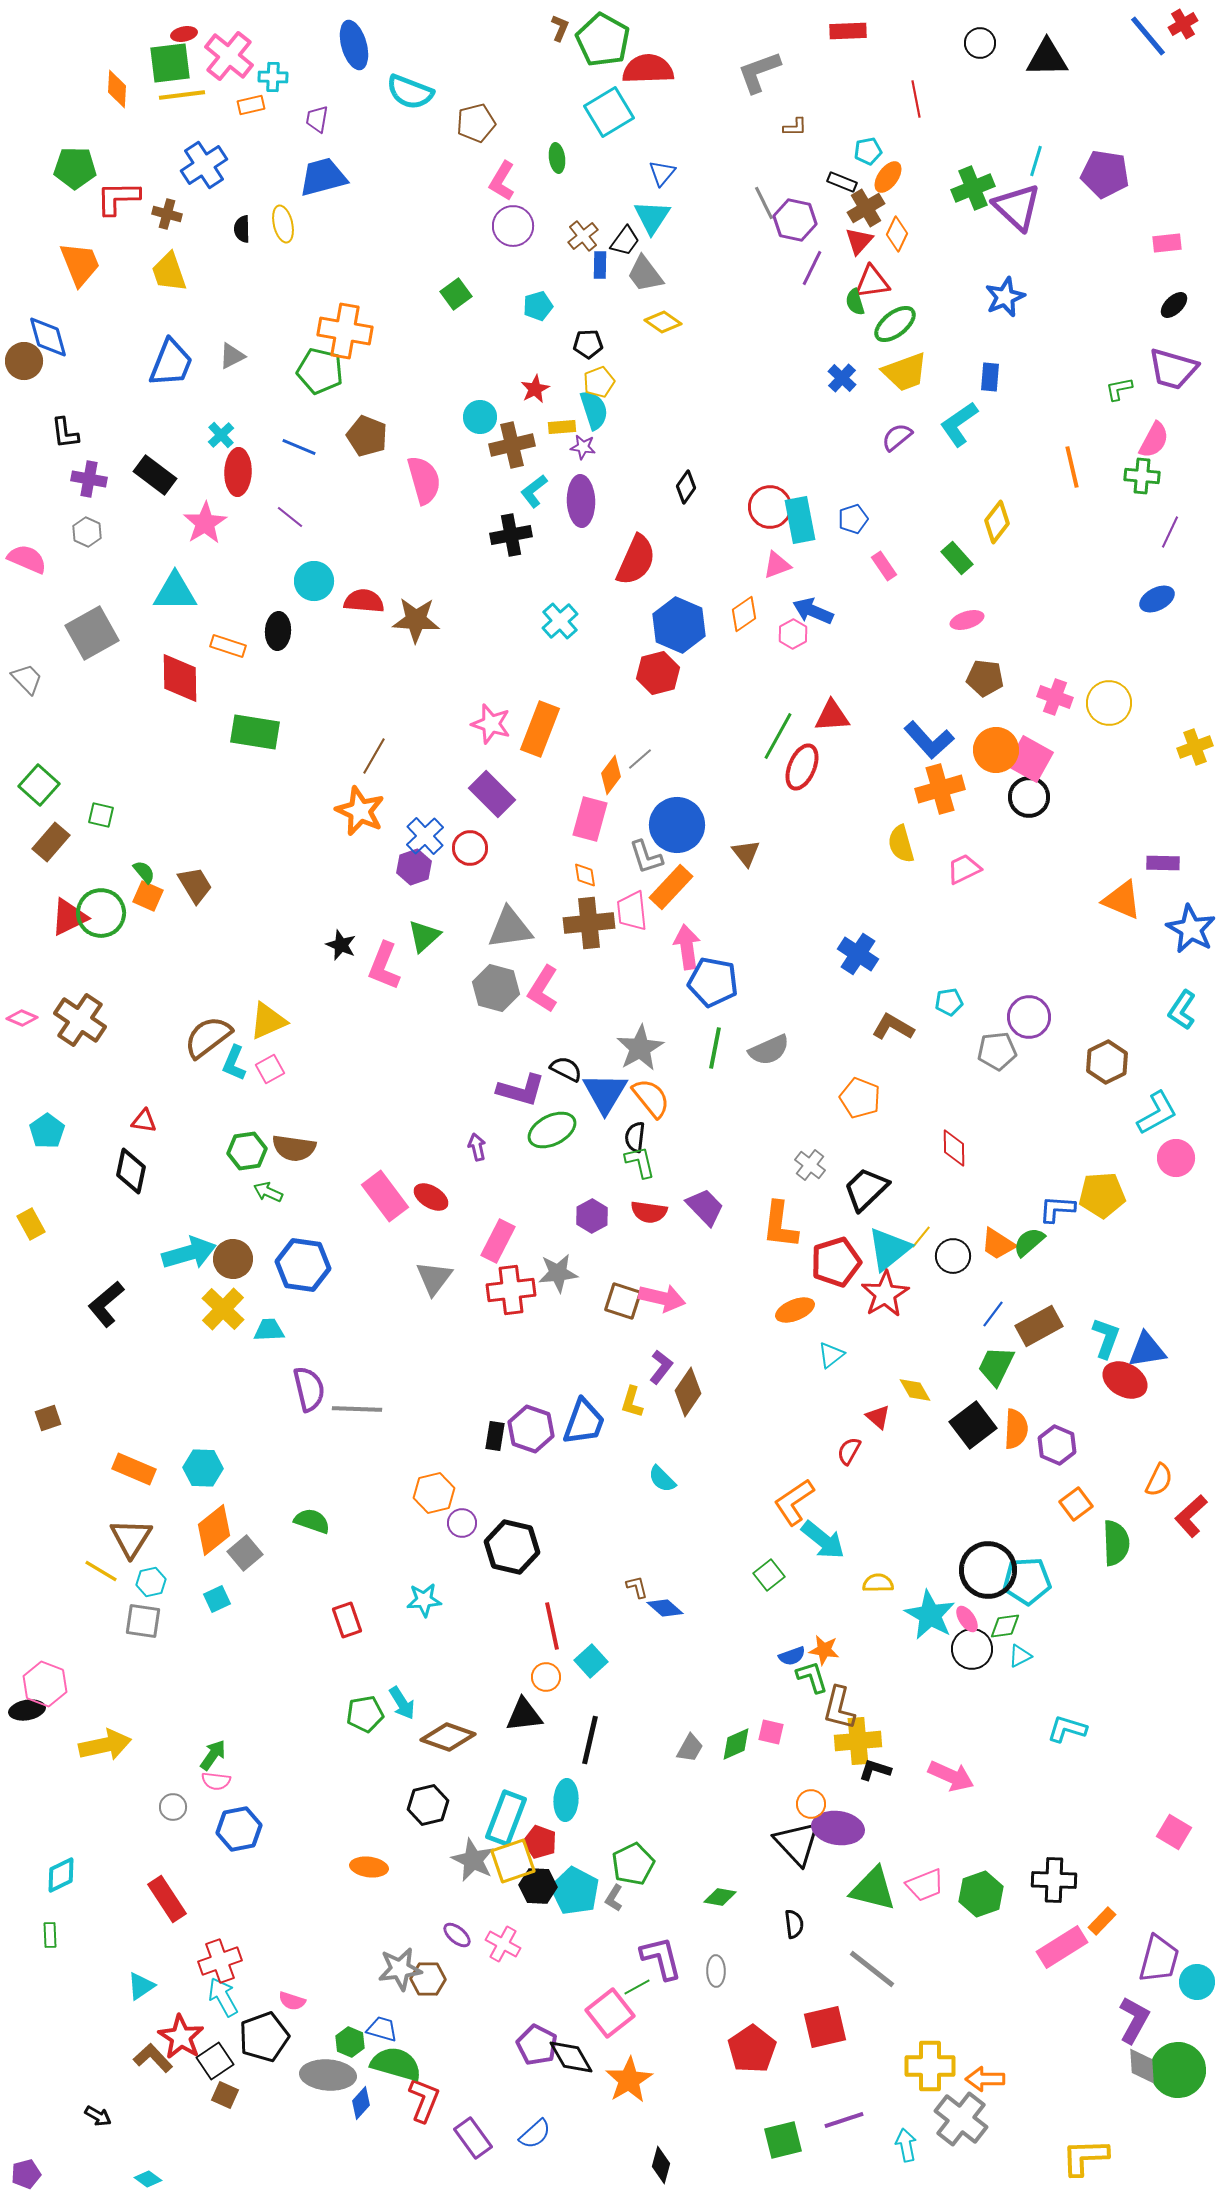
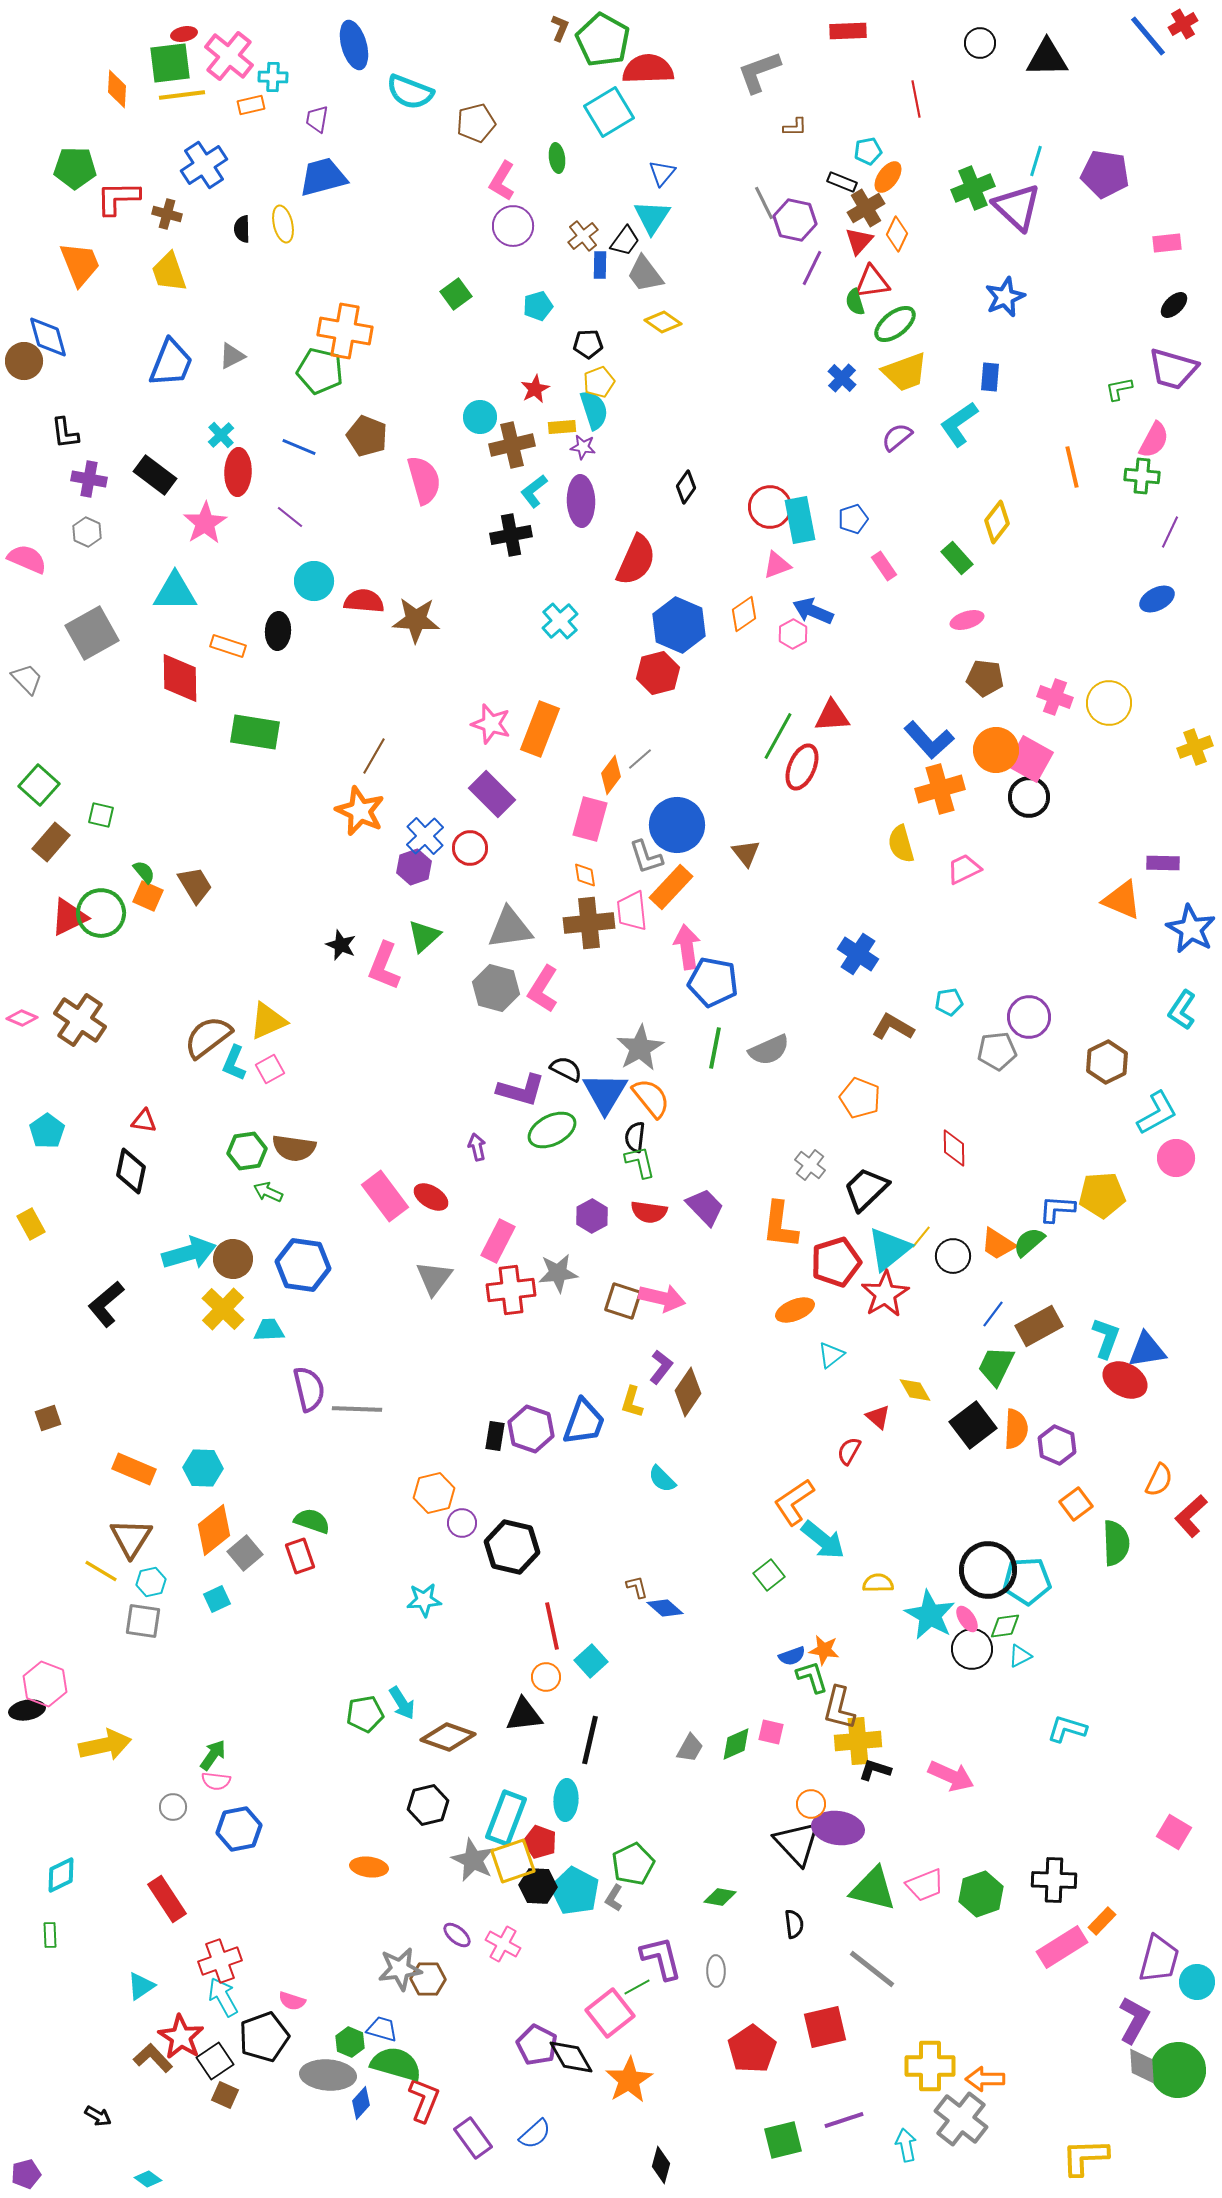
red rectangle at (347, 1620): moved 47 px left, 64 px up
